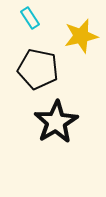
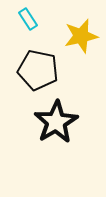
cyan rectangle: moved 2 px left, 1 px down
black pentagon: moved 1 px down
